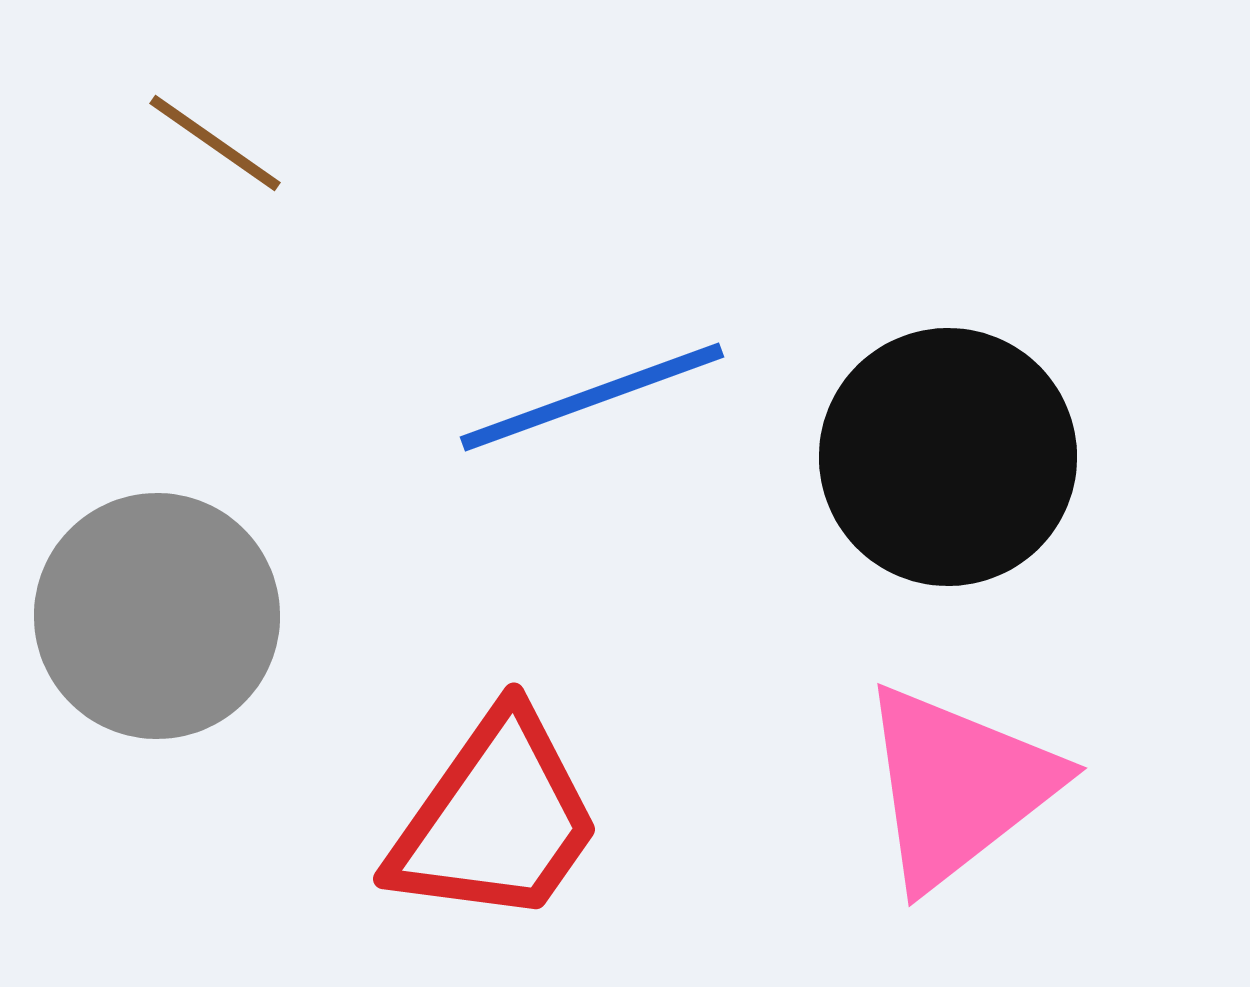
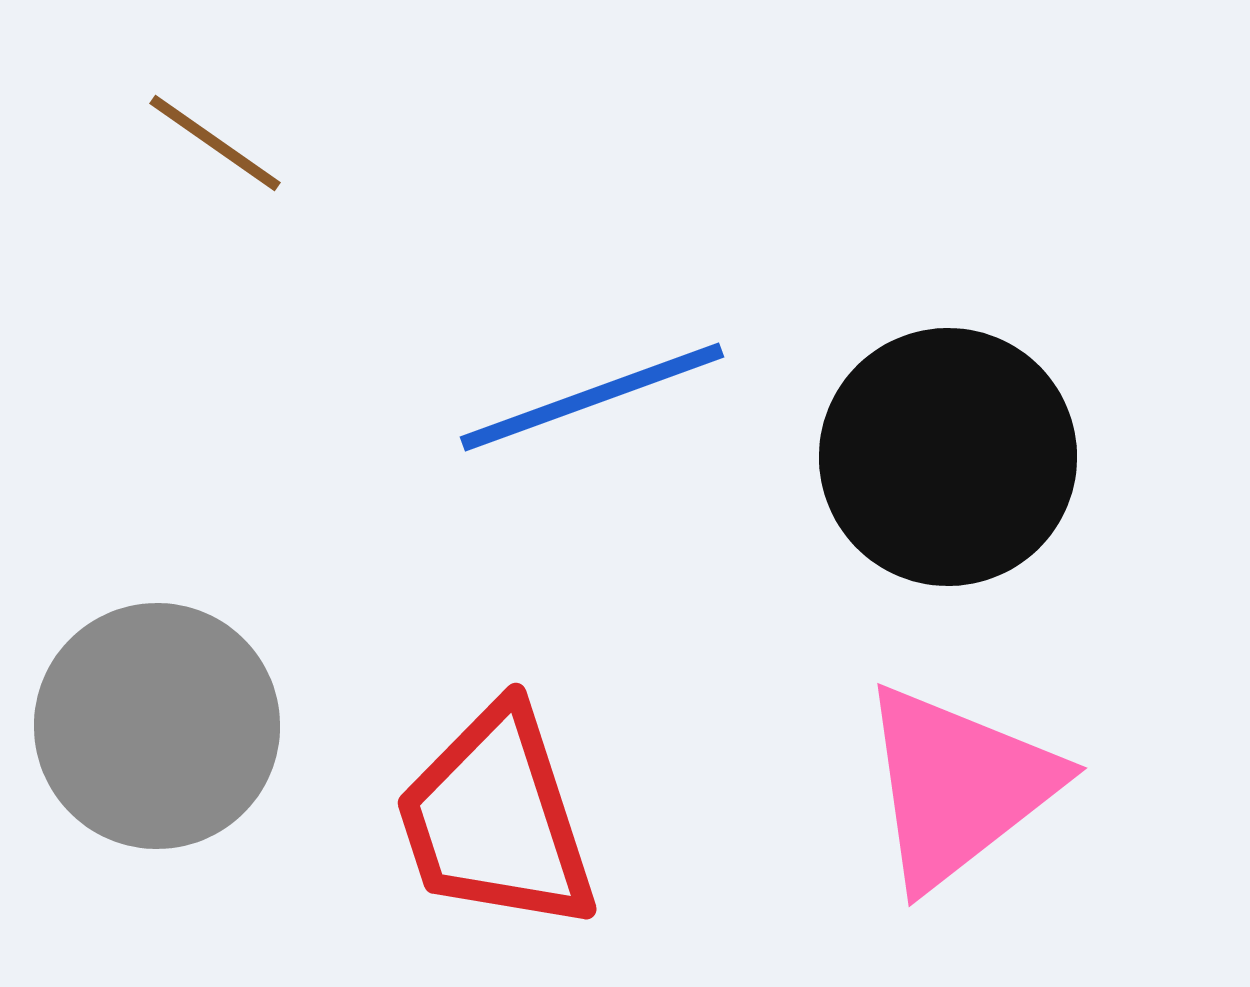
gray circle: moved 110 px down
red trapezoid: rotated 127 degrees clockwise
